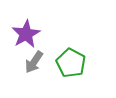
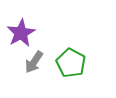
purple star: moved 5 px left, 1 px up
